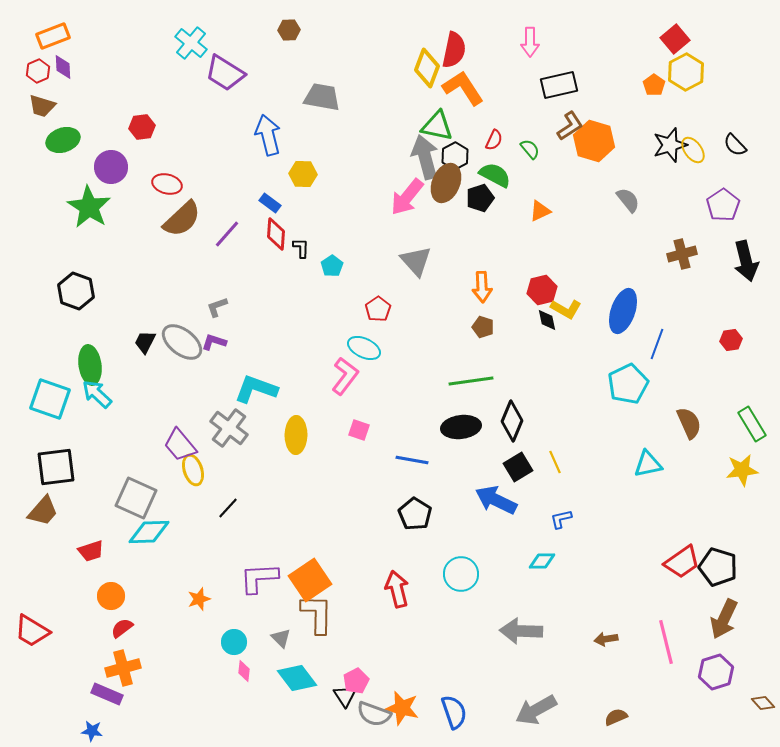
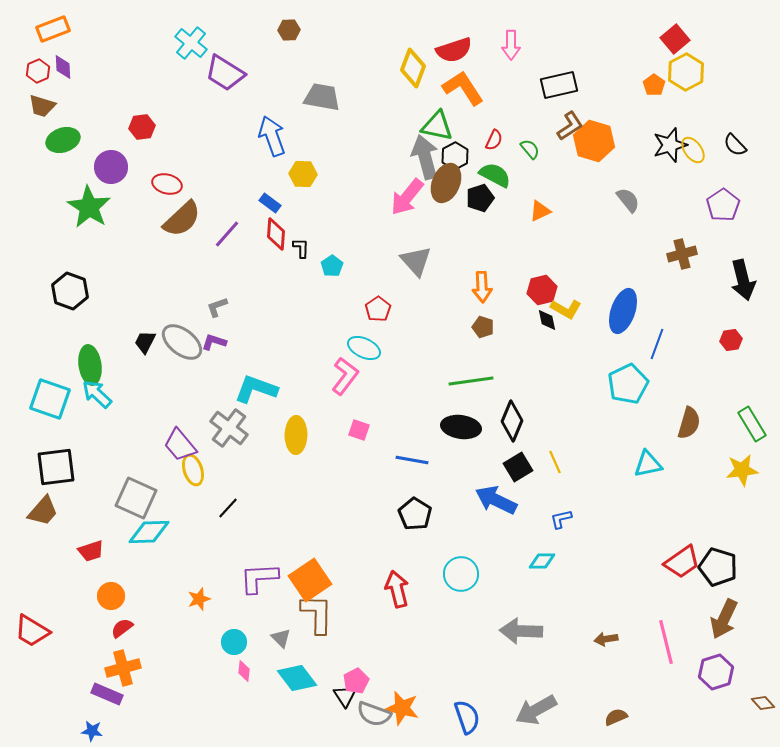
orange rectangle at (53, 36): moved 7 px up
pink arrow at (530, 42): moved 19 px left, 3 px down
red semicircle at (454, 50): rotated 60 degrees clockwise
yellow diamond at (427, 68): moved 14 px left
blue arrow at (268, 135): moved 4 px right, 1 px down; rotated 6 degrees counterclockwise
black arrow at (746, 261): moved 3 px left, 19 px down
black hexagon at (76, 291): moved 6 px left
brown semicircle at (689, 423): rotated 40 degrees clockwise
black ellipse at (461, 427): rotated 15 degrees clockwise
blue semicircle at (454, 712): moved 13 px right, 5 px down
